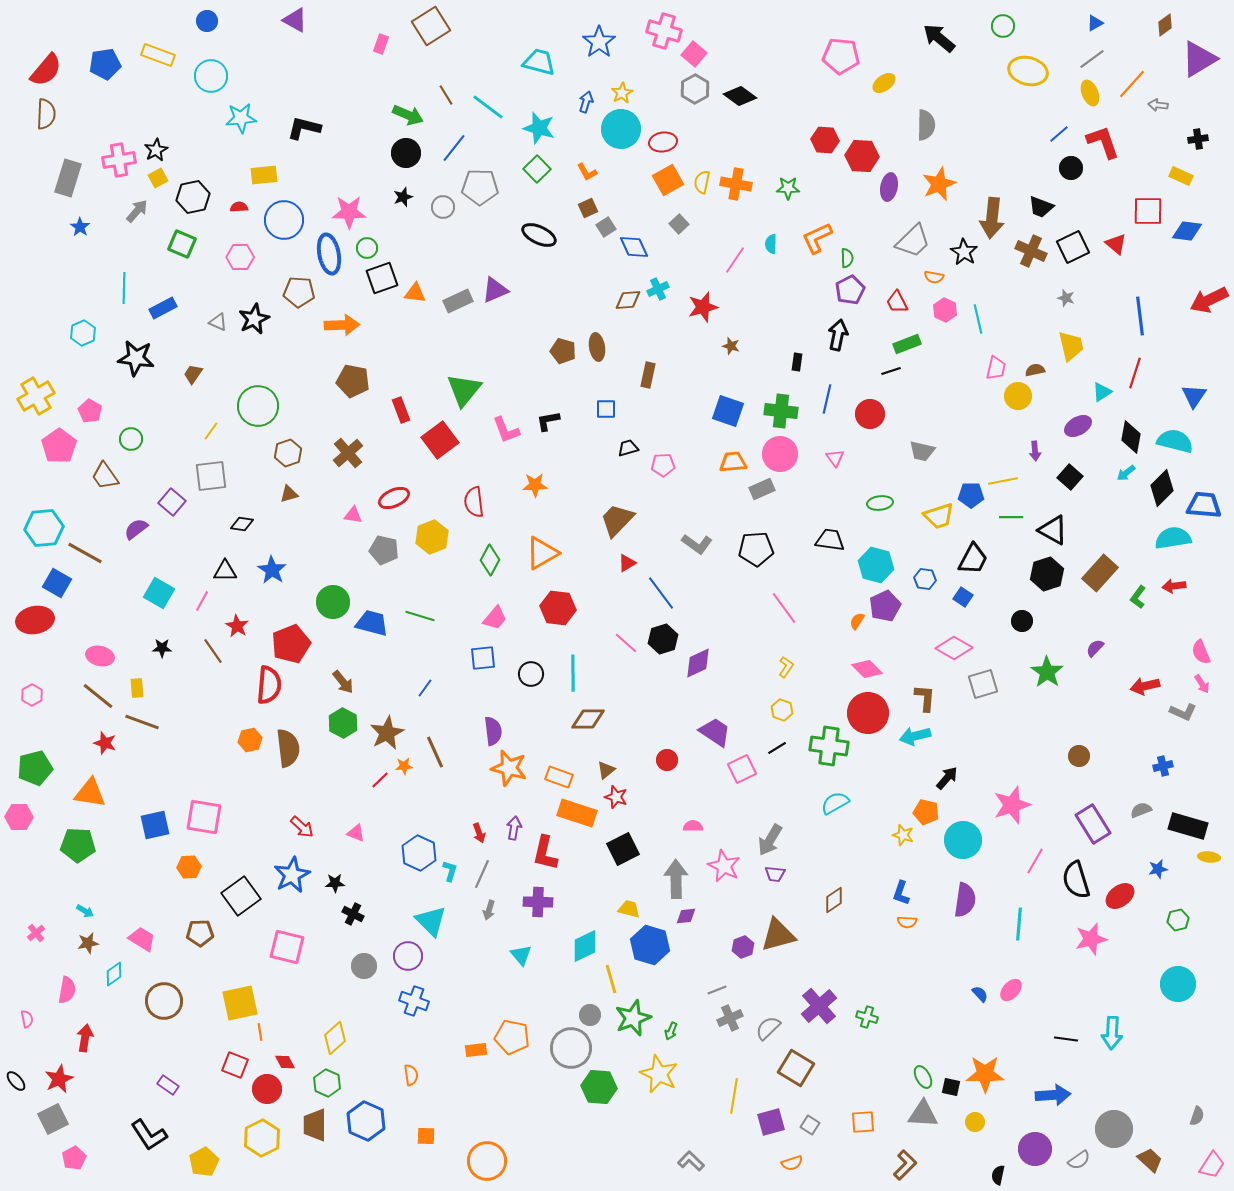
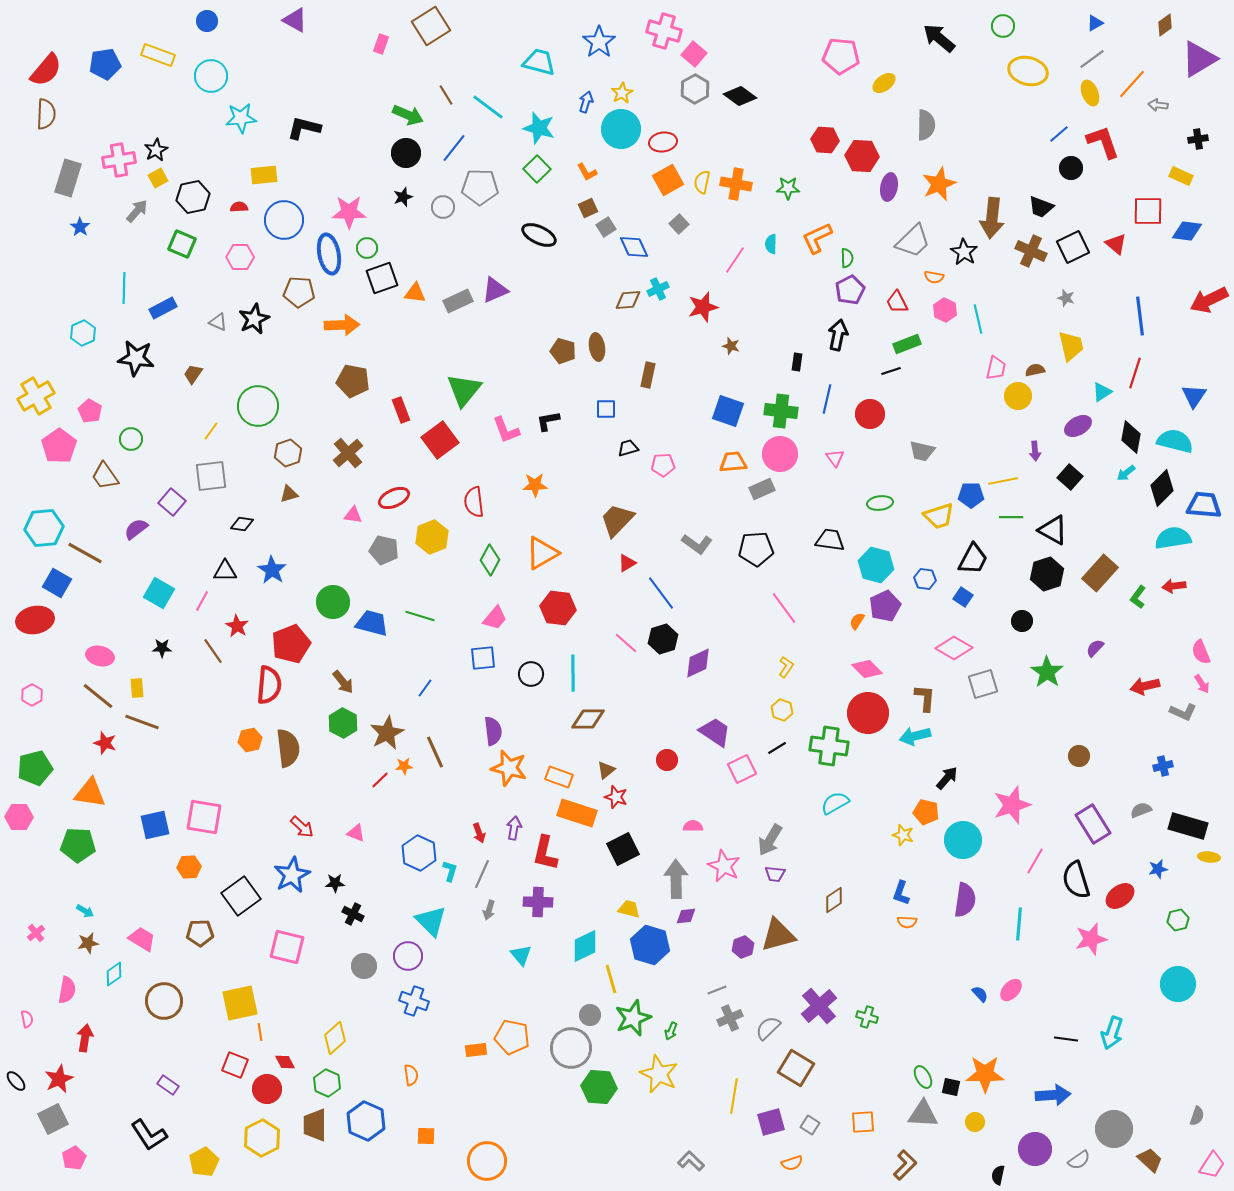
cyan arrow at (1112, 1033): rotated 16 degrees clockwise
